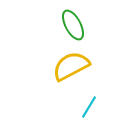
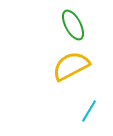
cyan line: moved 4 px down
